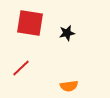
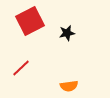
red square: moved 2 px up; rotated 36 degrees counterclockwise
